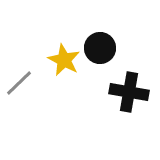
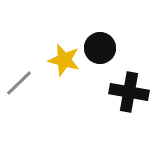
yellow star: rotated 12 degrees counterclockwise
